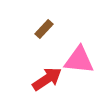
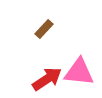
pink triangle: moved 12 px down
